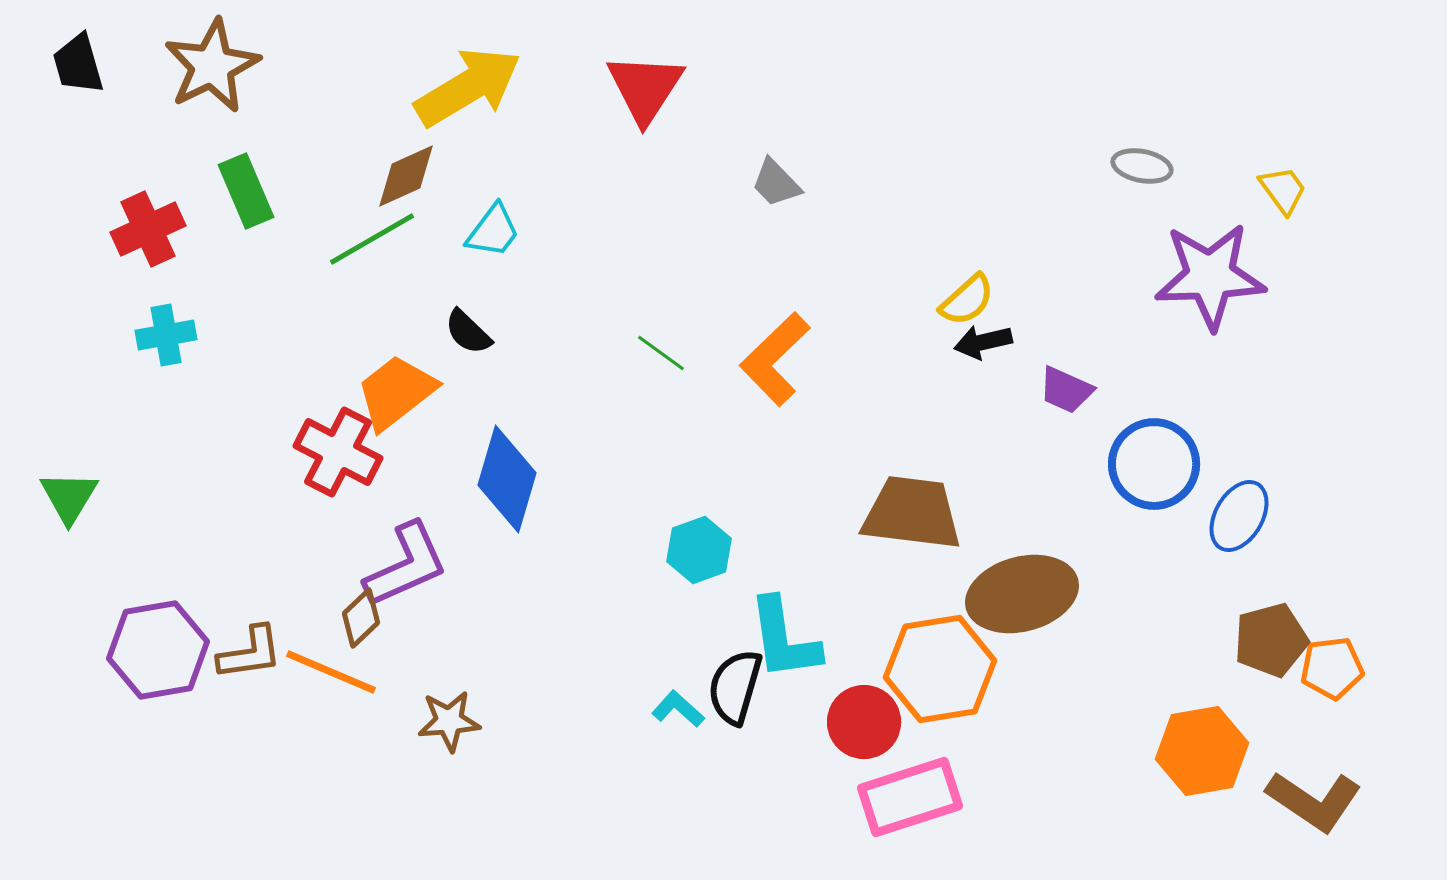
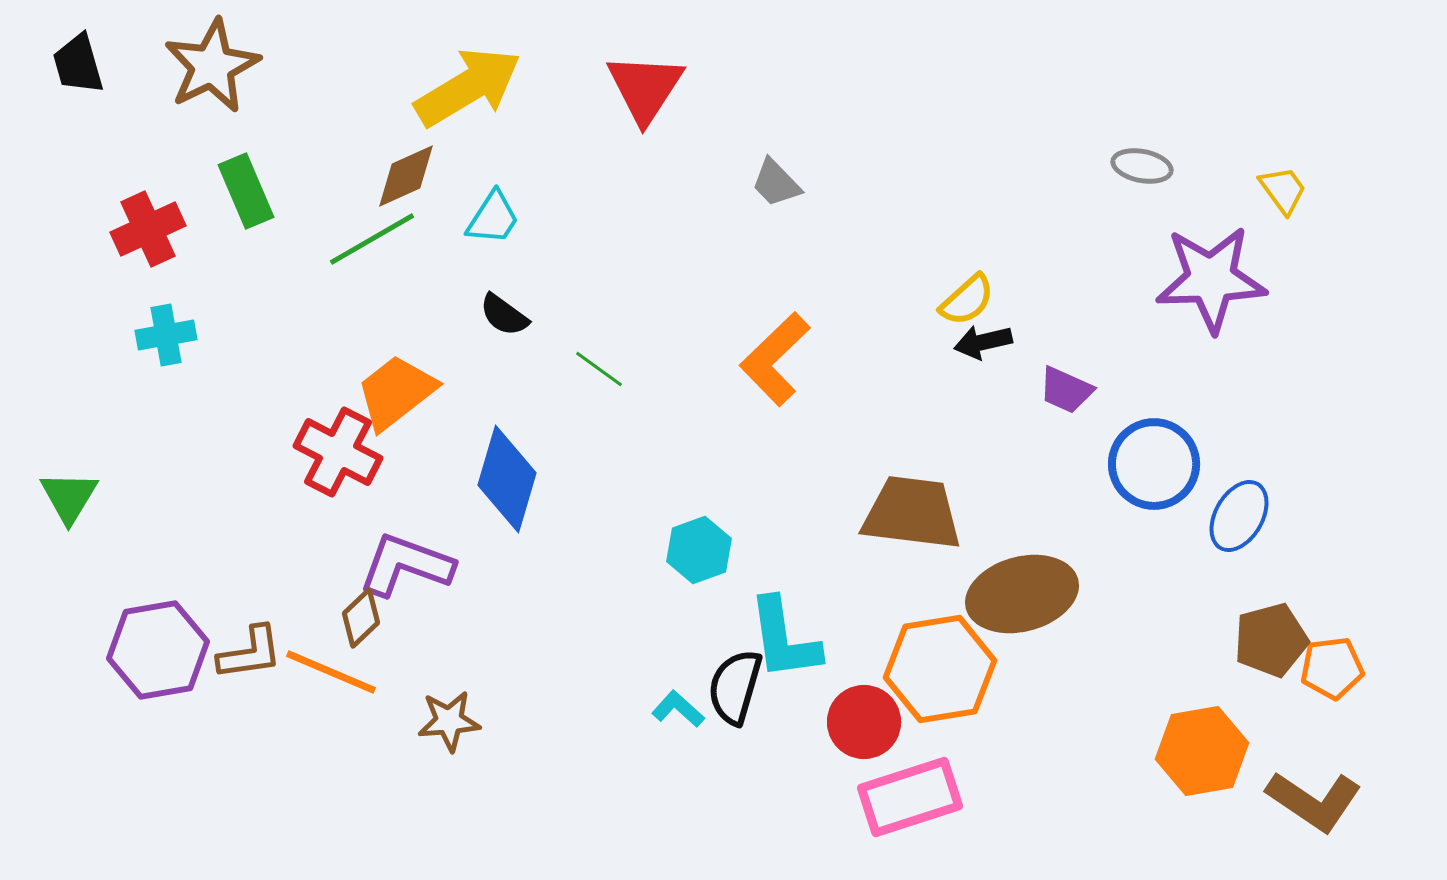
cyan trapezoid at (493, 231): moved 13 px up; rotated 4 degrees counterclockwise
purple star at (1210, 276): moved 1 px right, 3 px down
black semicircle at (468, 332): moved 36 px right, 17 px up; rotated 8 degrees counterclockwise
green line at (661, 353): moved 62 px left, 16 px down
purple L-shape at (406, 565): rotated 136 degrees counterclockwise
